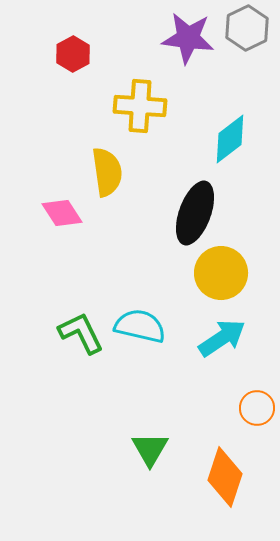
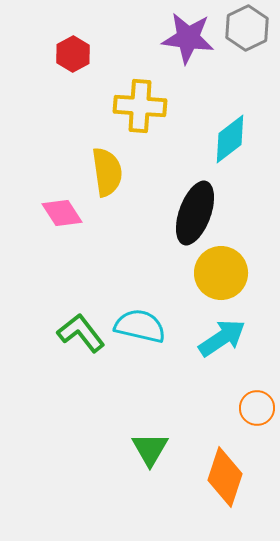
green L-shape: rotated 12 degrees counterclockwise
